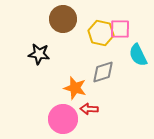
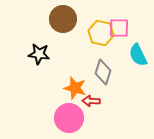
pink square: moved 1 px left, 1 px up
gray diamond: rotated 55 degrees counterclockwise
red arrow: moved 2 px right, 8 px up
pink circle: moved 6 px right, 1 px up
